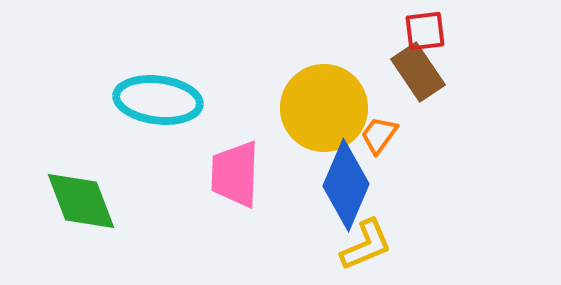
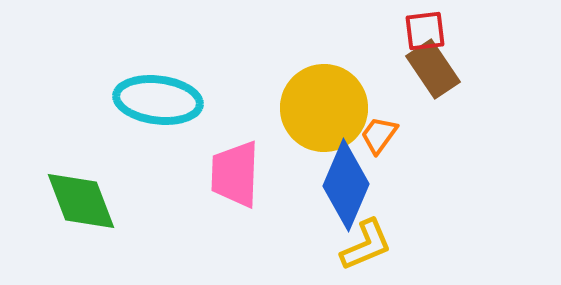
brown rectangle: moved 15 px right, 3 px up
